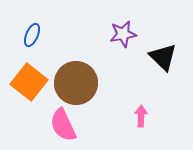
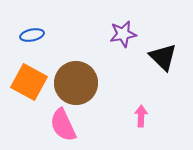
blue ellipse: rotated 55 degrees clockwise
orange square: rotated 9 degrees counterclockwise
